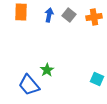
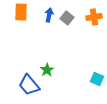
gray square: moved 2 px left, 3 px down
